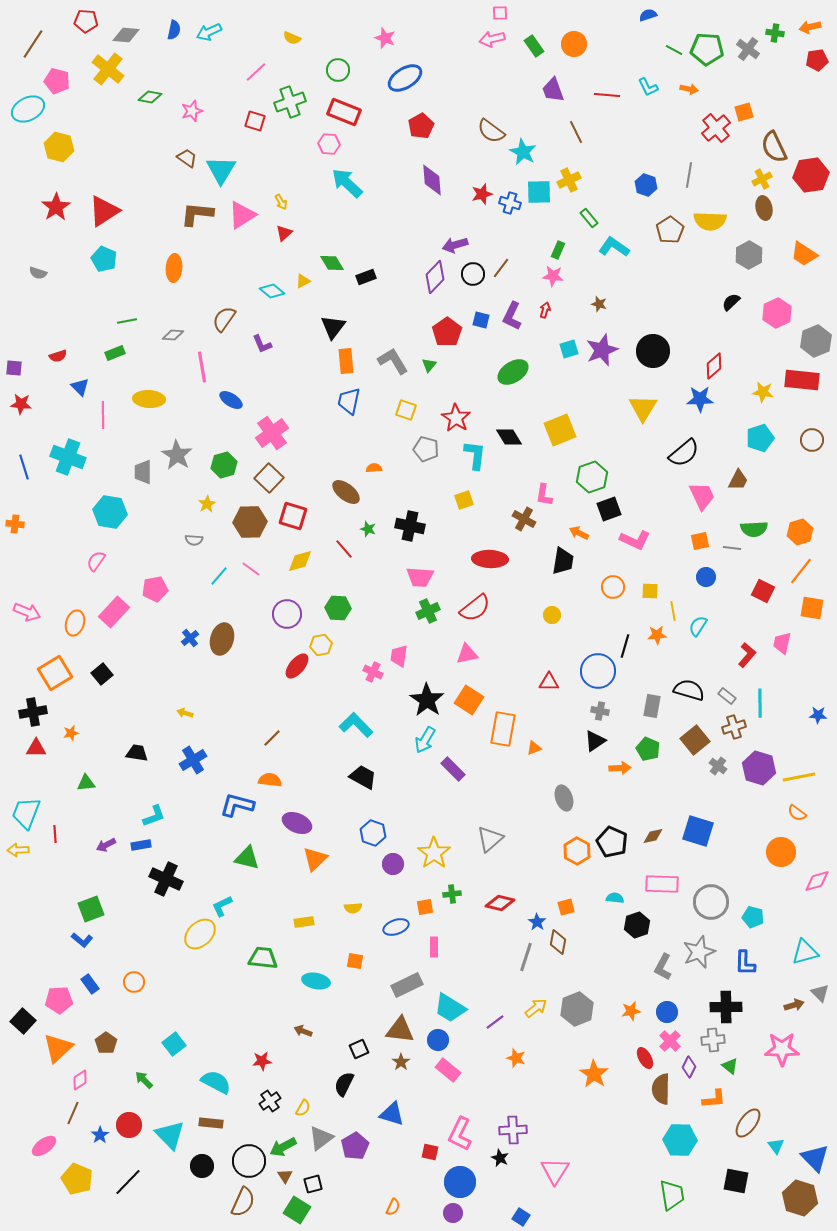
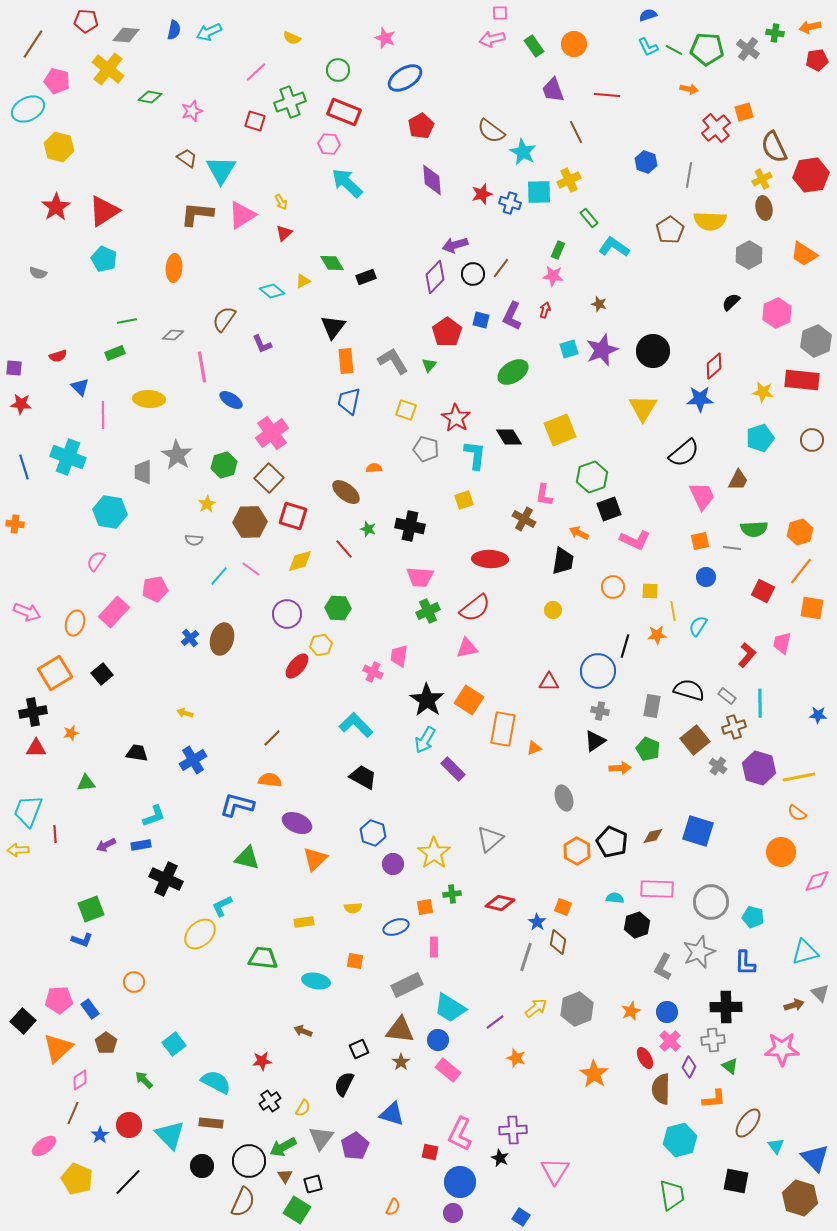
cyan L-shape at (648, 87): moved 40 px up
blue hexagon at (646, 185): moved 23 px up
yellow circle at (552, 615): moved 1 px right, 5 px up
pink triangle at (467, 654): moved 6 px up
cyan trapezoid at (26, 813): moved 2 px right, 2 px up
pink rectangle at (662, 884): moved 5 px left, 5 px down
orange square at (566, 907): moved 3 px left; rotated 36 degrees clockwise
blue L-shape at (82, 940): rotated 20 degrees counterclockwise
blue rectangle at (90, 984): moved 25 px down
orange star at (631, 1011): rotated 12 degrees counterclockwise
gray triangle at (321, 1138): rotated 16 degrees counterclockwise
cyan hexagon at (680, 1140): rotated 16 degrees counterclockwise
